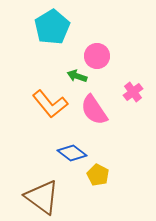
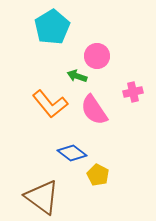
pink cross: rotated 24 degrees clockwise
